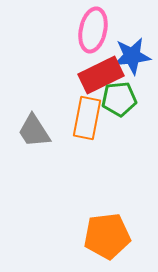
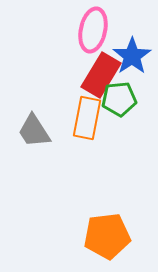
blue star: rotated 27 degrees counterclockwise
red rectangle: rotated 33 degrees counterclockwise
